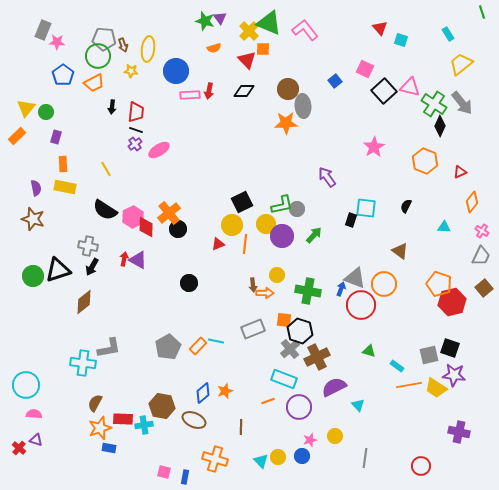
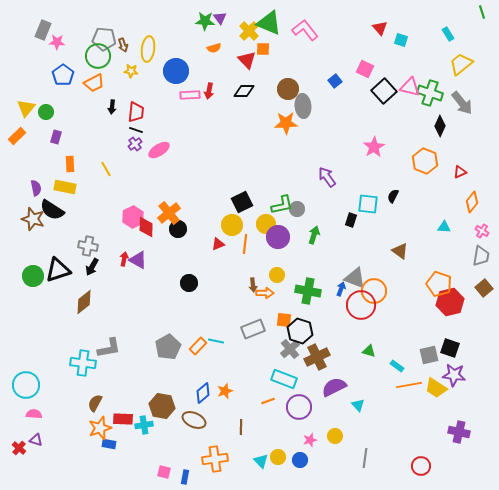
green star at (205, 21): rotated 12 degrees counterclockwise
green cross at (434, 104): moved 4 px left, 11 px up; rotated 15 degrees counterclockwise
orange rectangle at (63, 164): moved 7 px right
black semicircle at (406, 206): moved 13 px left, 10 px up
cyan square at (366, 208): moved 2 px right, 4 px up
black semicircle at (105, 210): moved 53 px left
green arrow at (314, 235): rotated 24 degrees counterclockwise
purple circle at (282, 236): moved 4 px left, 1 px down
gray trapezoid at (481, 256): rotated 15 degrees counterclockwise
orange circle at (384, 284): moved 10 px left, 7 px down
red hexagon at (452, 302): moved 2 px left
blue rectangle at (109, 448): moved 4 px up
blue circle at (302, 456): moved 2 px left, 4 px down
orange cross at (215, 459): rotated 25 degrees counterclockwise
